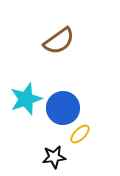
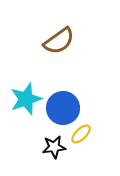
yellow ellipse: moved 1 px right
black star: moved 10 px up
